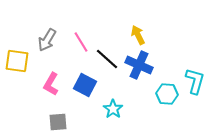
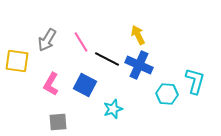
black line: rotated 15 degrees counterclockwise
cyan star: rotated 18 degrees clockwise
